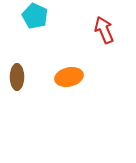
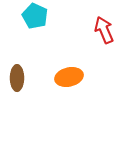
brown ellipse: moved 1 px down
